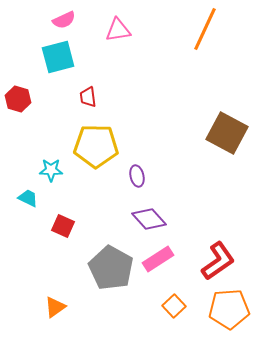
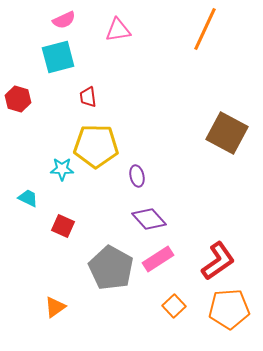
cyan star: moved 11 px right, 1 px up
